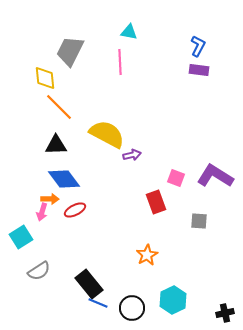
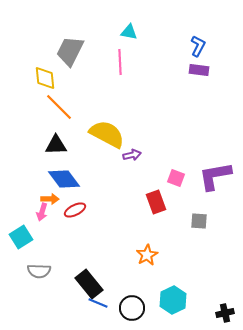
purple L-shape: rotated 42 degrees counterclockwise
gray semicircle: rotated 35 degrees clockwise
